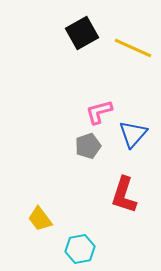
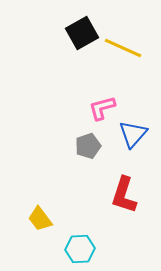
yellow line: moved 10 px left
pink L-shape: moved 3 px right, 4 px up
cyan hexagon: rotated 8 degrees clockwise
